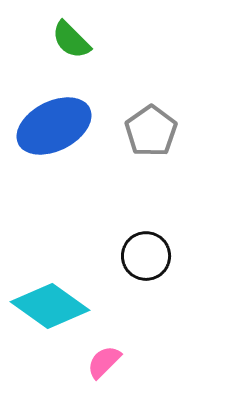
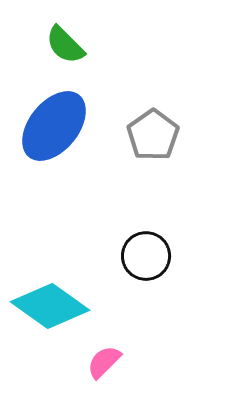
green semicircle: moved 6 px left, 5 px down
blue ellipse: rotated 24 degrees counterclockwise
gray pentagon: moved 2 px right, 4 px down
